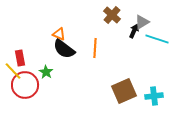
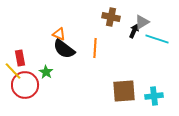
brown cross: moved 1 px left, 2 px down; rotated 30 degrees counterclockwise
brown square: rotated 20 degrees clockwise
